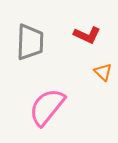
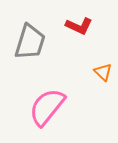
red L-shape: moved 8 px left, 9 px up
gray trapezoid: rotated 15 degrees clockwise
